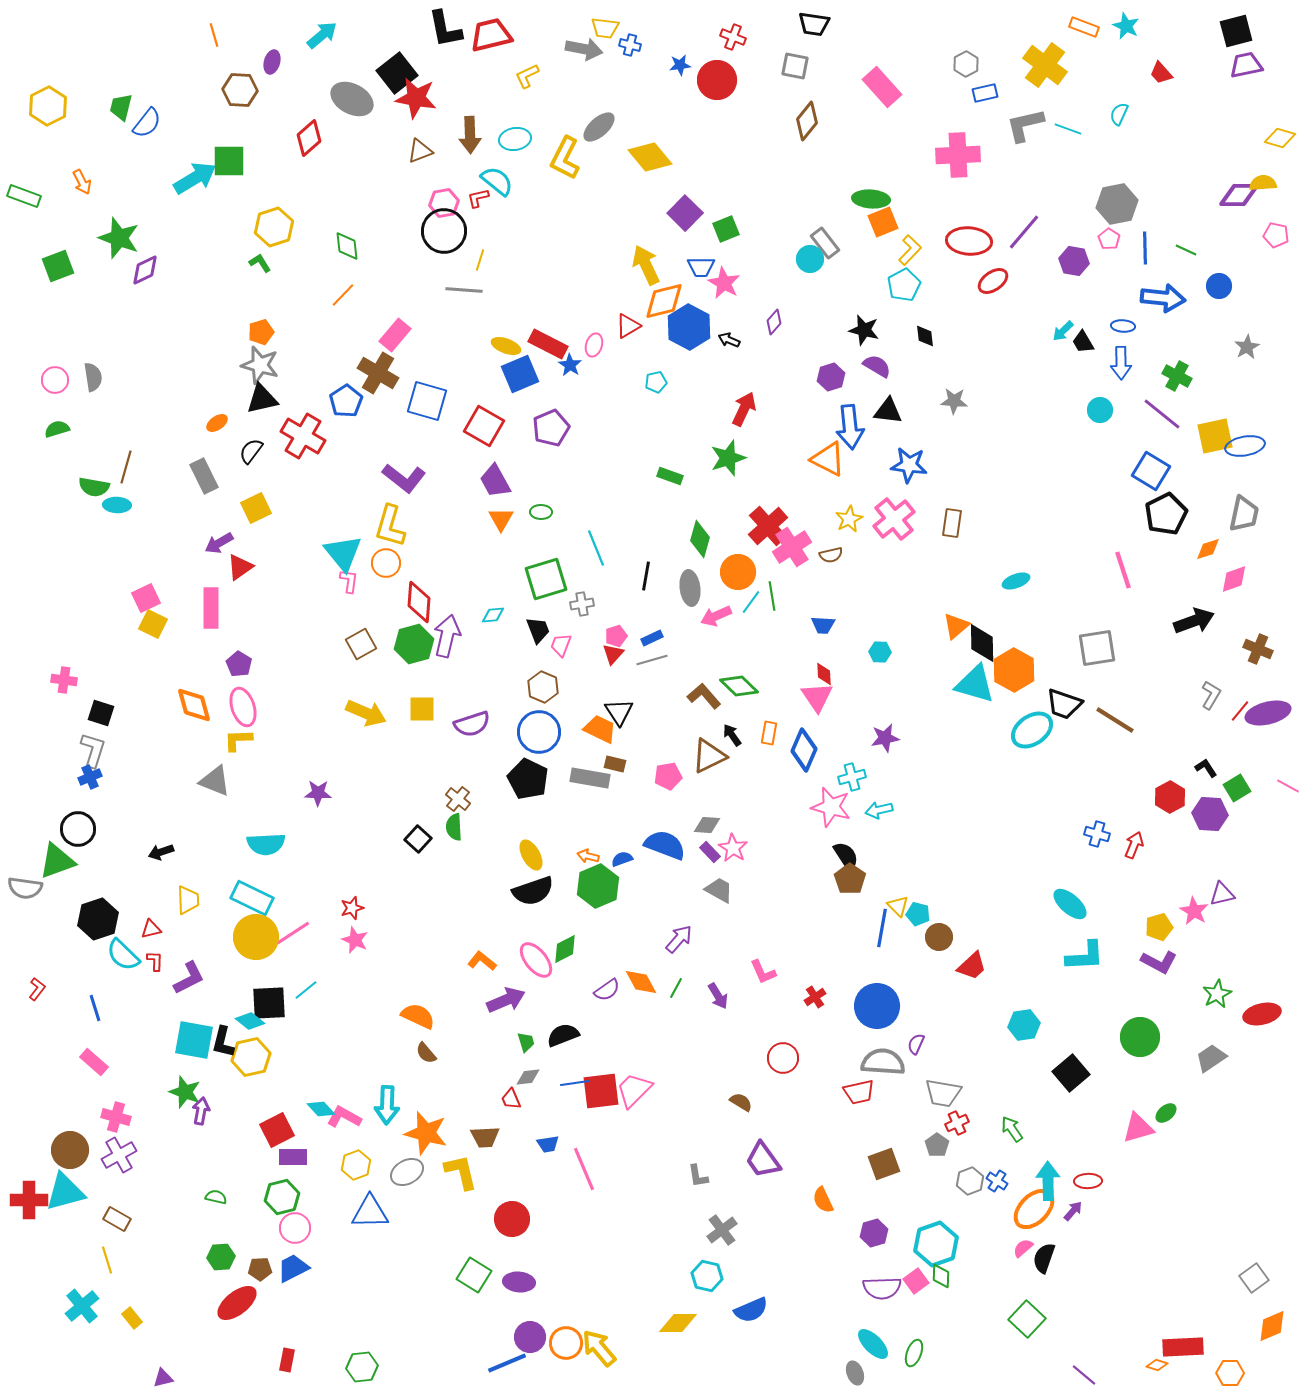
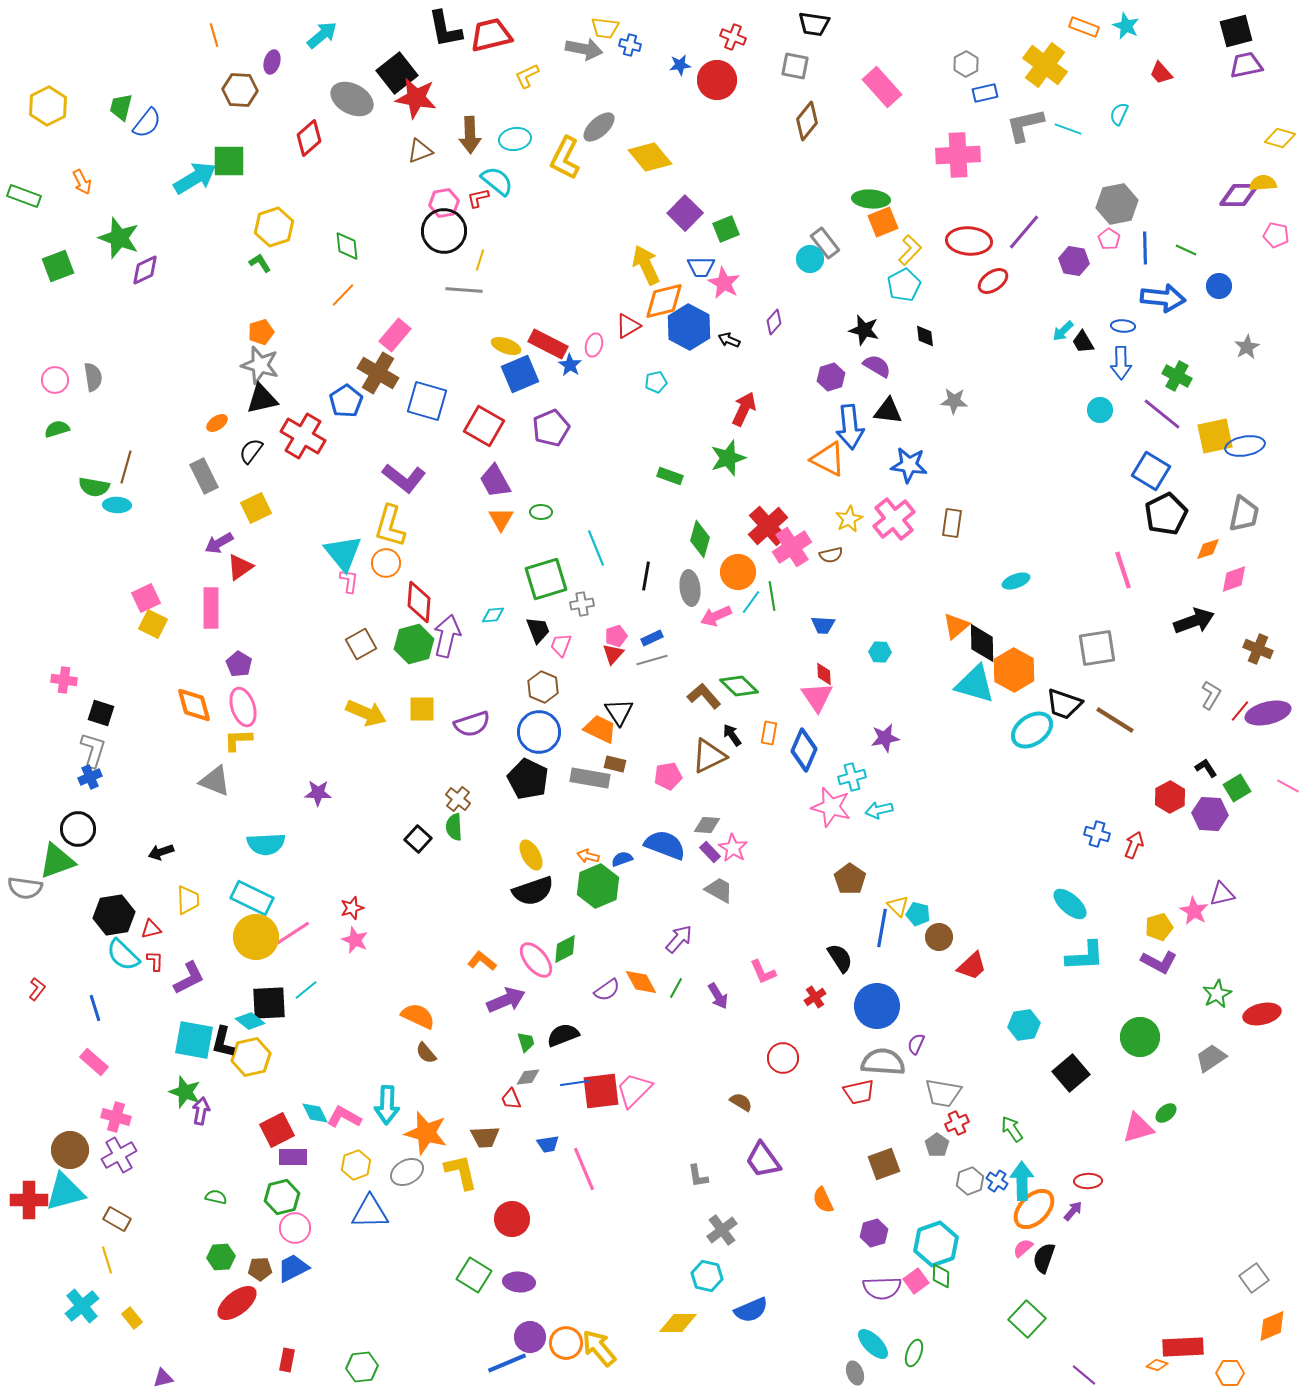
black semicircle at (846, 856): moved 6 px left, 102 px down
black hexagon at (98, 919): moved 16 px right, 4 px up; rotated 9 degrees clockwise
cyan diamond at (321, 1109): moved 6 px left, 4 px down; rotated 16 degrees clockwise
cyan arrow at (1048, 1181): moved 26 px left
